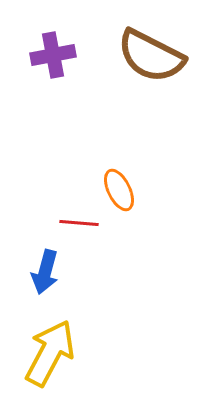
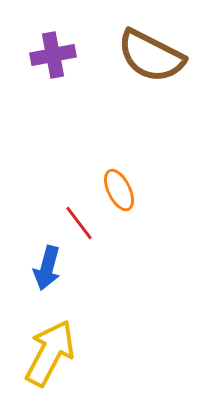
red line: rotated 48 degrees clockwise
blue arrow: moved 2 px right, 4 px up
